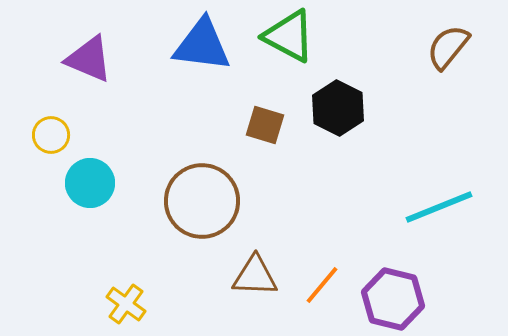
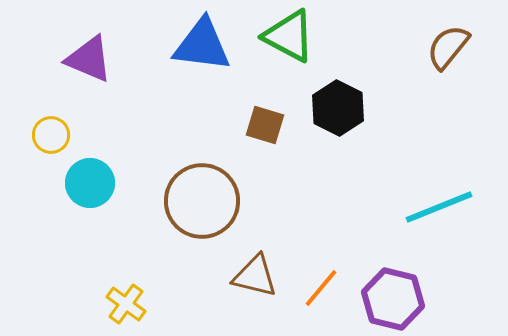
brown triangle: rotated 12 degrees clockwise
orange line: moved 1 px left, 3 px down
